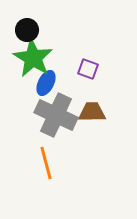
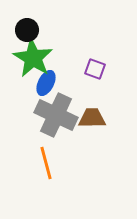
purple square: moved 7 px right
brown trapezoid: moved 6 px down
